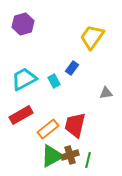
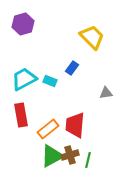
yellow trapezoid: rotated 100 degrees clockwise
cyan rectangle: moved 4 px left; rotated 40 degrees counterclockwise
red rectangle: rotated 70 degrees counterclockwise
red trapezoid: rotated 8 degrees counterclockwise
